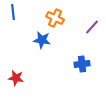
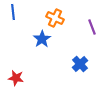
purple line: rotated 63 degrees counterclockwise
blue star: moved 1 px up; rotated 30 degrees clockwise
blue cross: moved 2 px left; rotated 35 degrees counterclockwise
